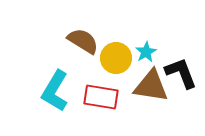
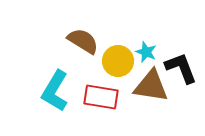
cyan star: rotated 20 degrees counterclockwise
yellow circle: moved 2 px right, 3 px down
black L-shape: moved 5 px up
